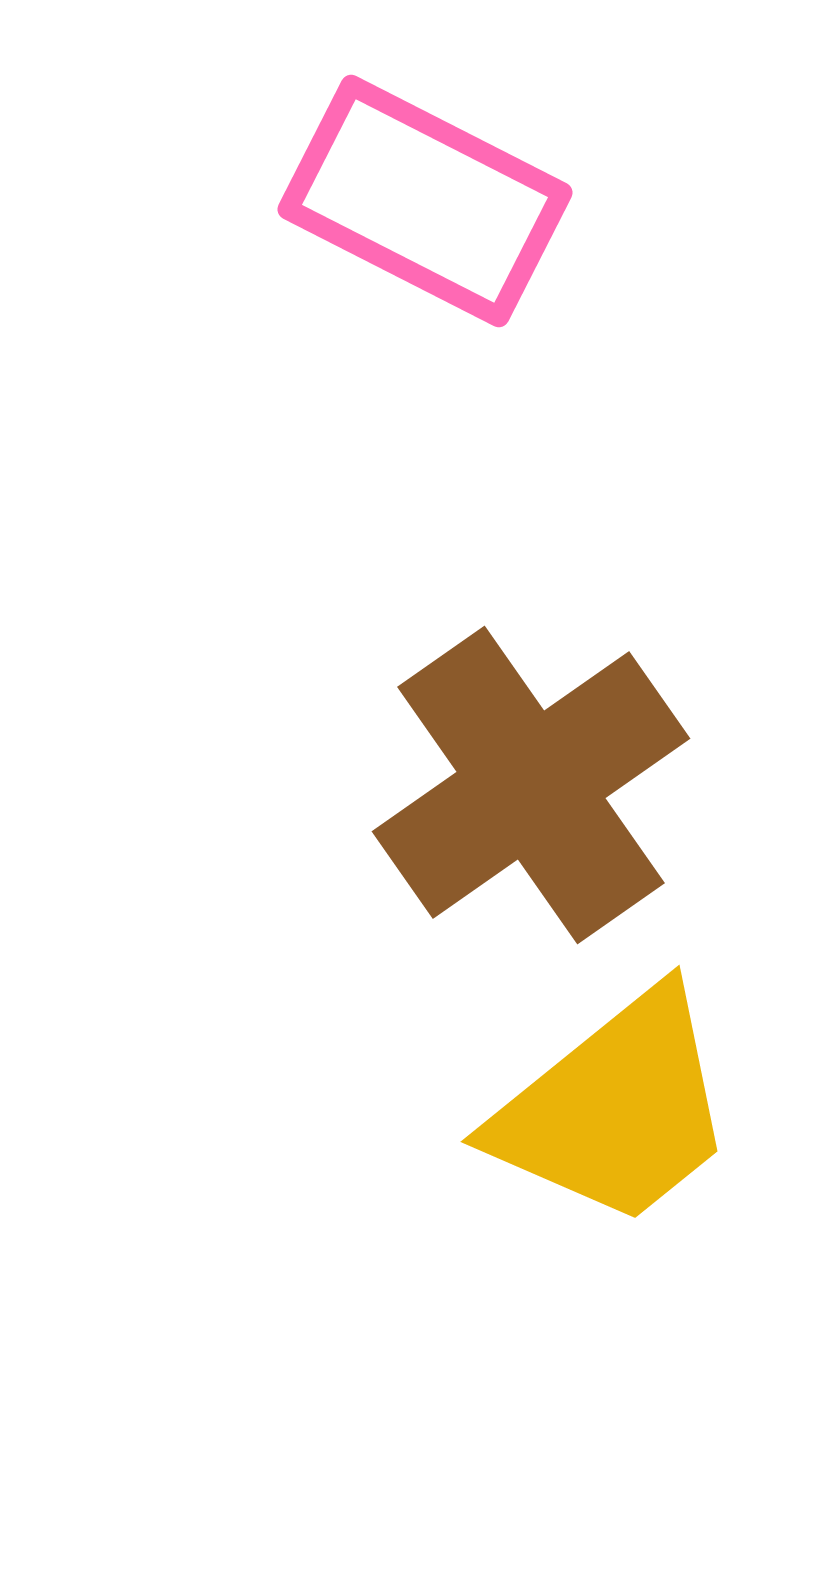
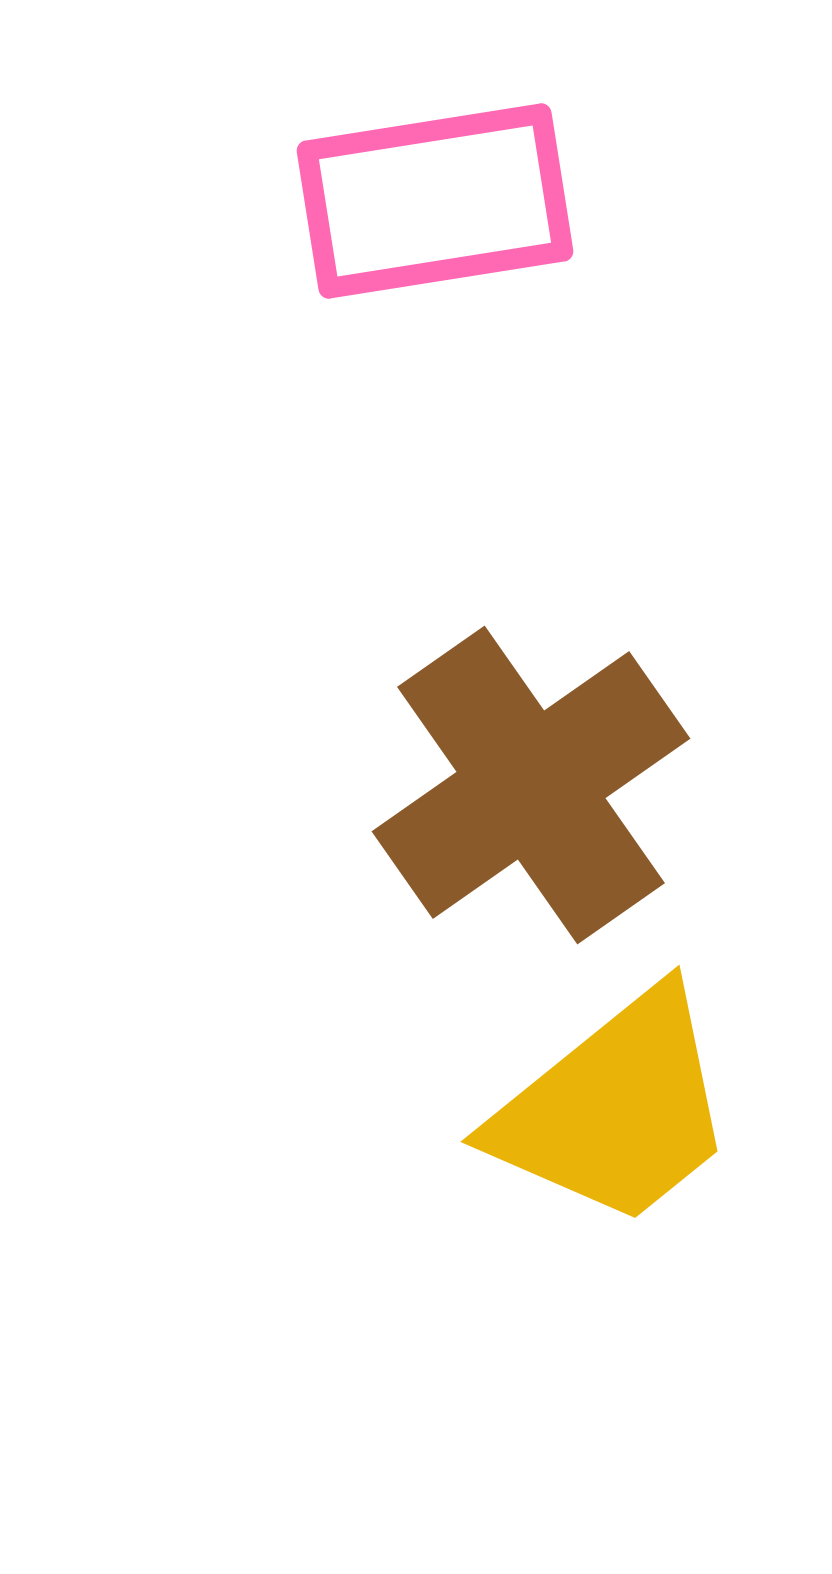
pink rectangle: moved 10 px right; rotated 36 degrees counterclockwise
